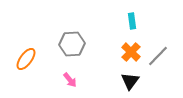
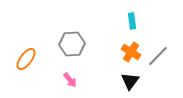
orange cross: rotated 12 degrees counterclockwise
